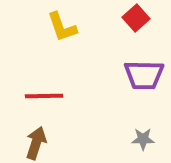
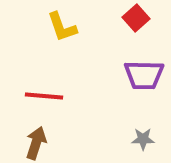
red line: rotated 6 degrees clockwise
